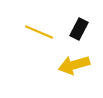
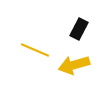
yellow line: moved 4 px left, 18 px down
